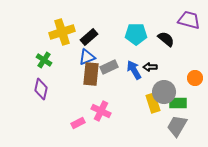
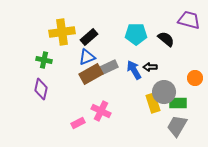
yellow cross: rotated 10 degrees clockwise
green cross: rotated 21 degrees counterclockwise
brown rectangle: rotated 55 degrees clockwise
